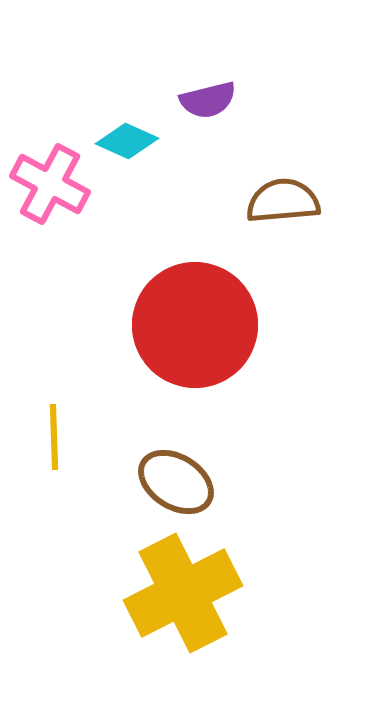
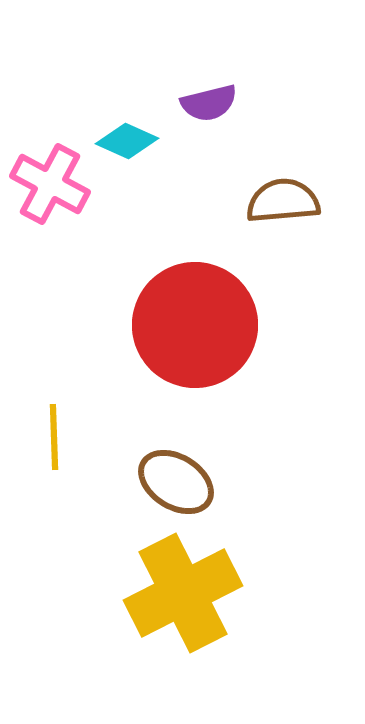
purple semicircle: moved 1 px right, 3 px down
